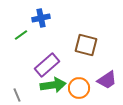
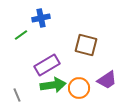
purple rectangle: rotated 10 degrees clockwise
